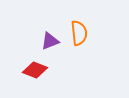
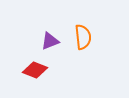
orange semicircle: moved 4 px right, 4 px down
